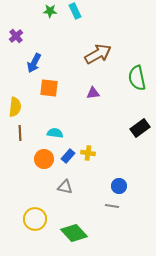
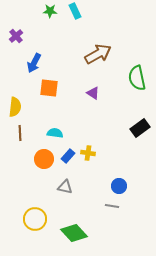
purple triangle: rotated 40 degrees clockwise
